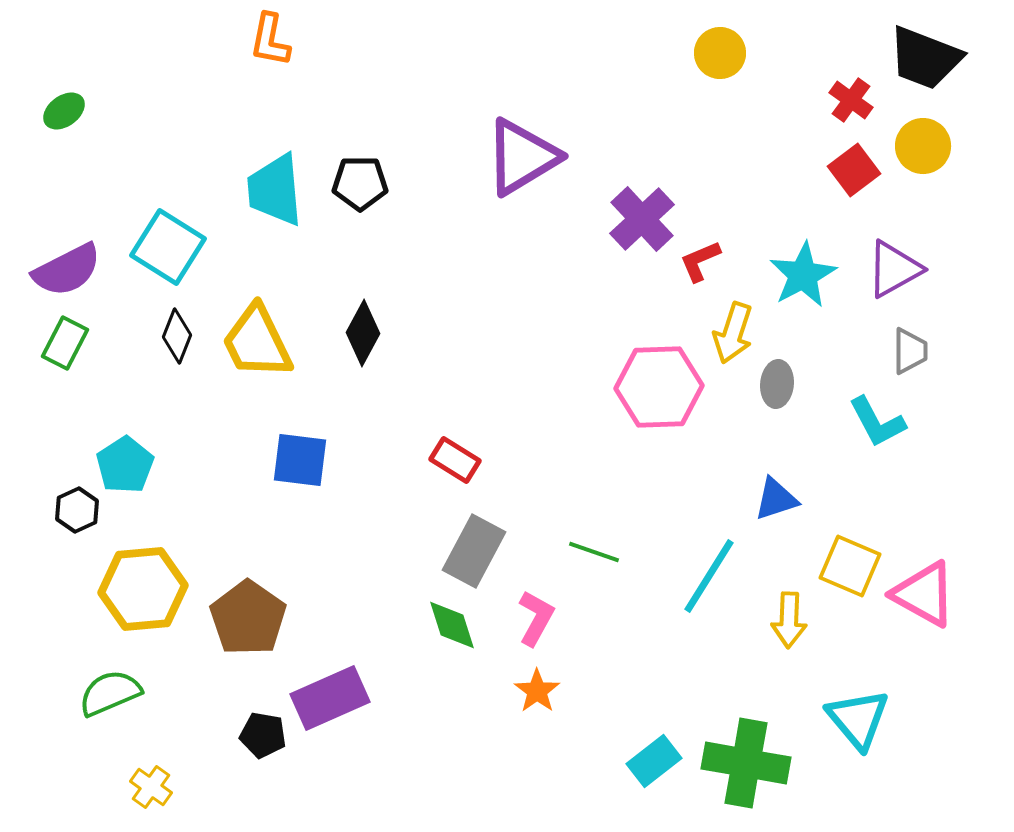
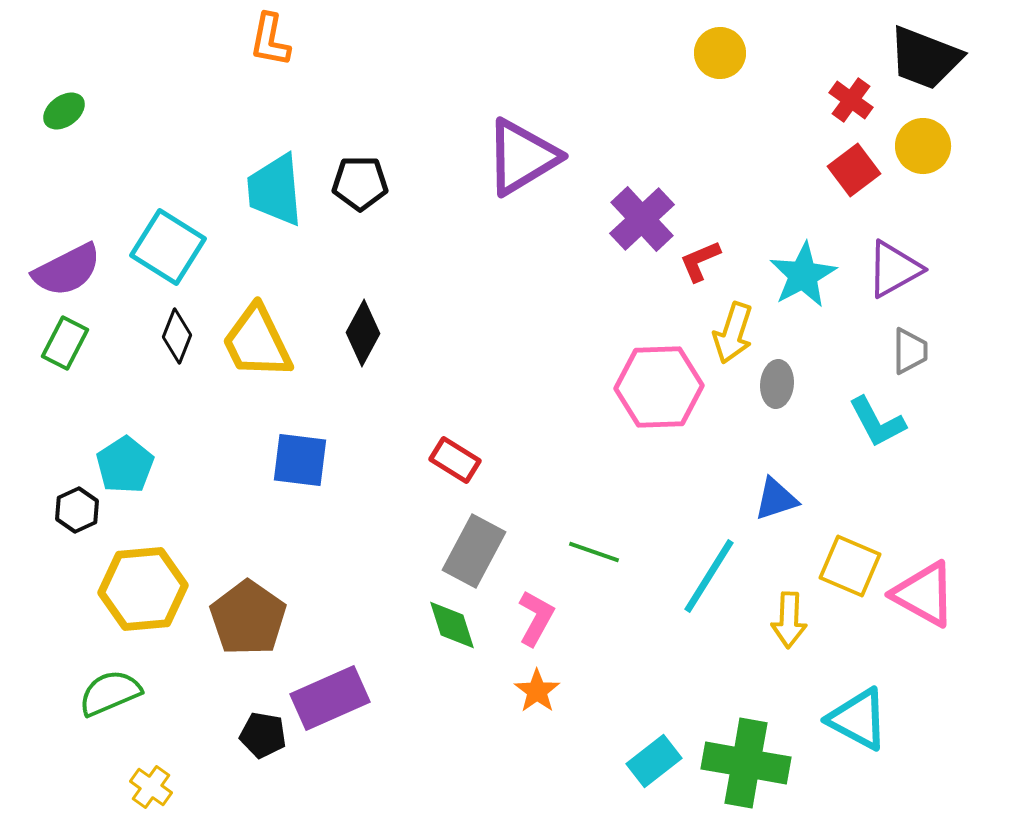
cyan triangle at (858, 719): rotated 22 degrees counterclockwise
